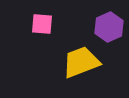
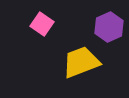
pink square: rotated 30 degrees clockwise
